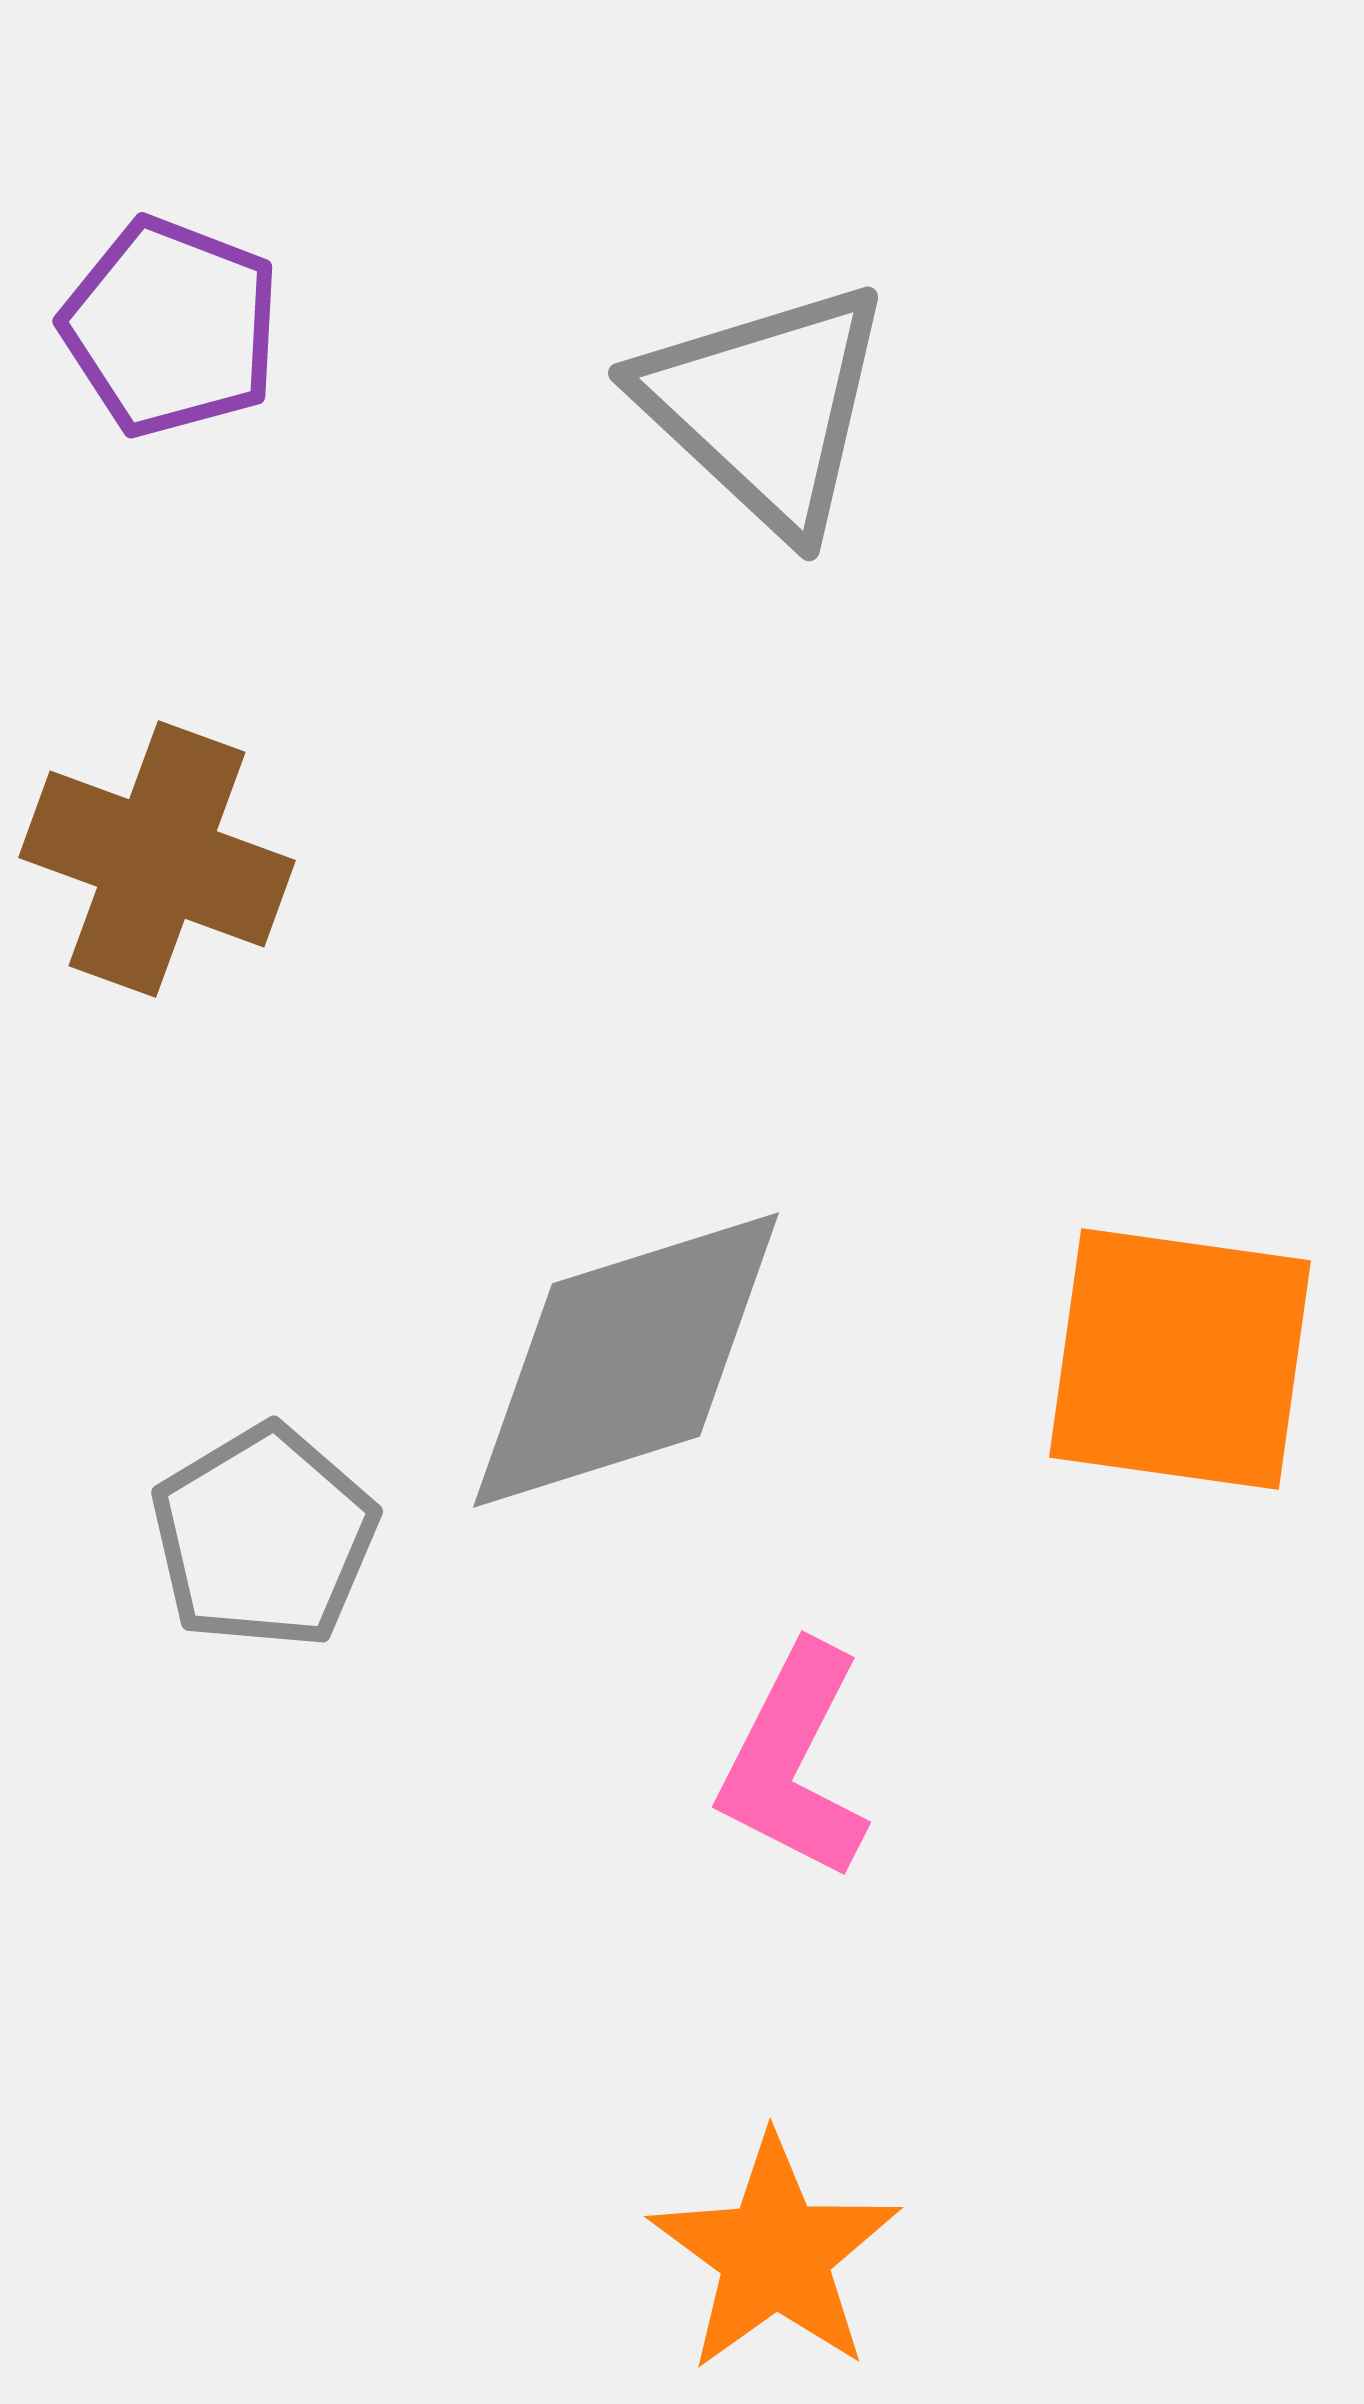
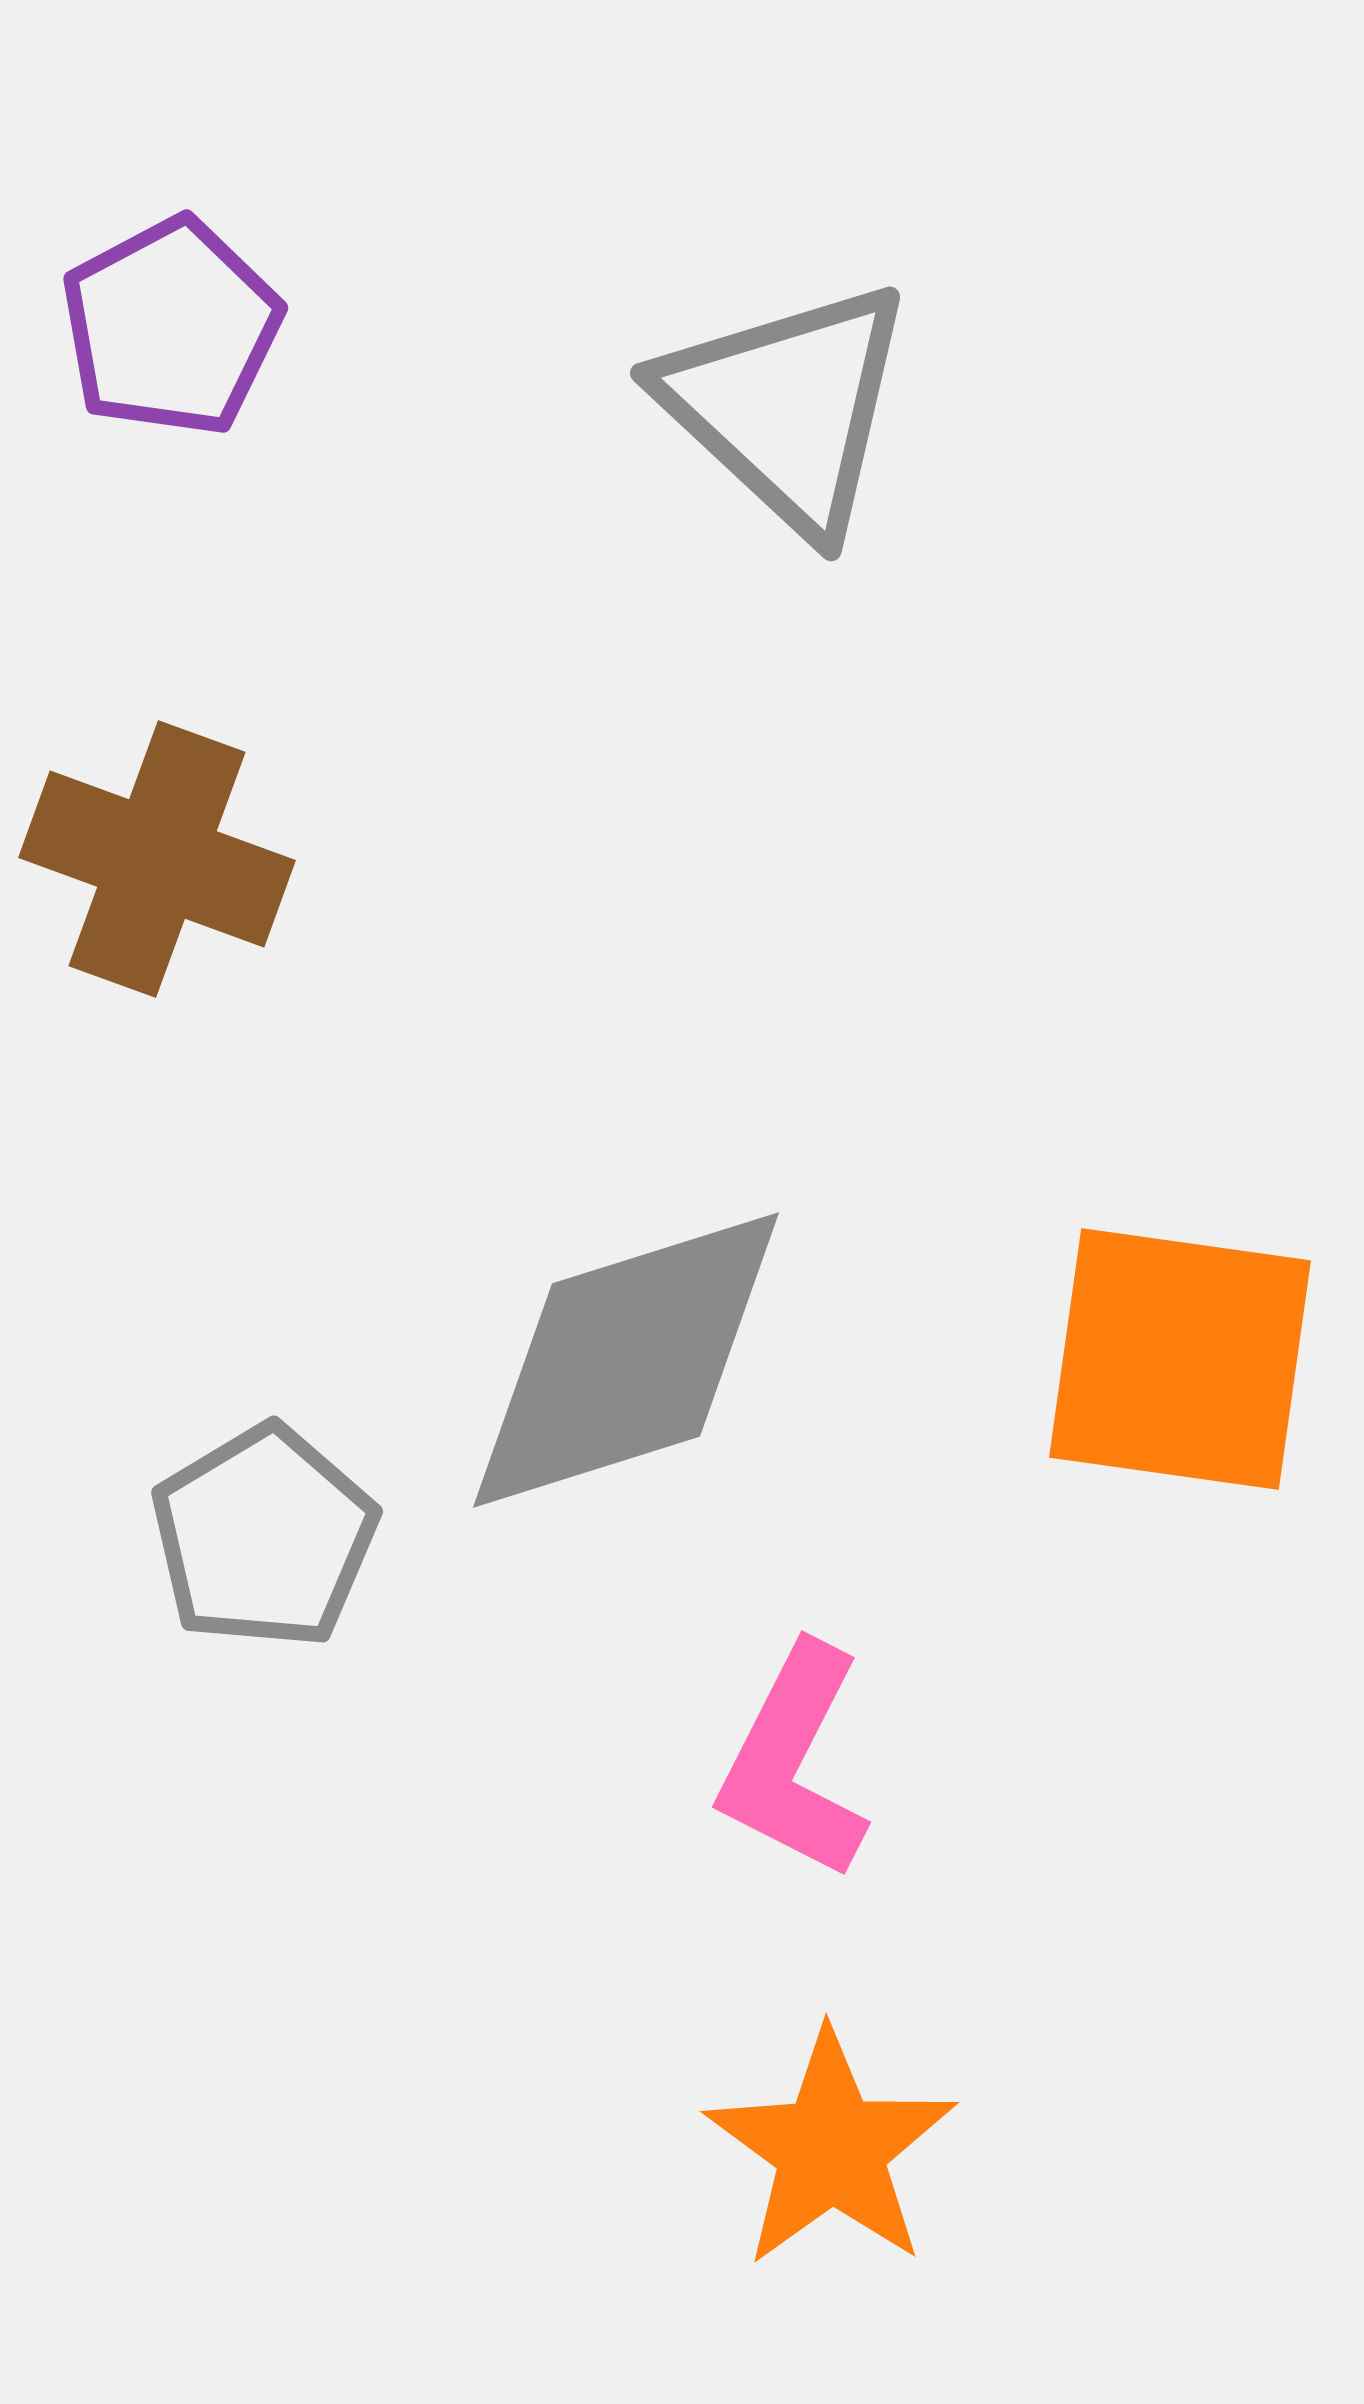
purple pentagon: rotated 23 degrees clockwise
gray triangle: moved 22 px right
orange star: moved 56 px right, 105 px up
